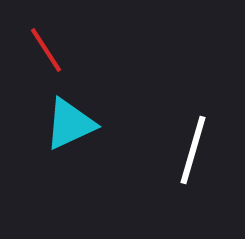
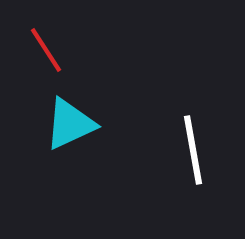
white line: rotated 26 degrees counterclockwise
